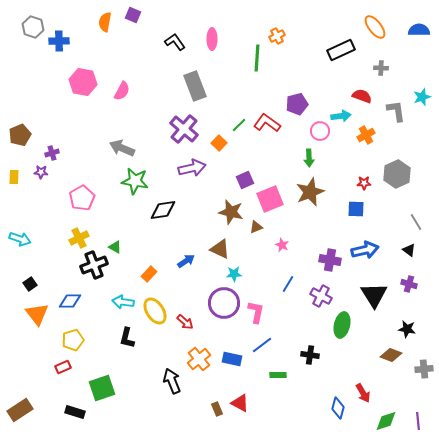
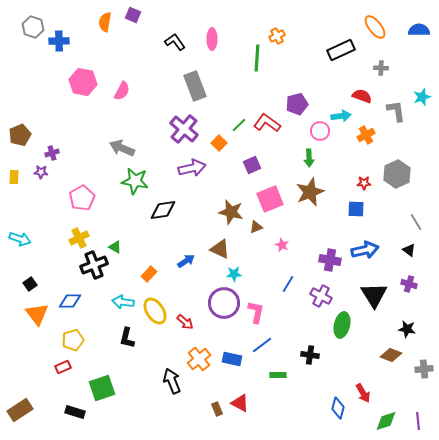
purple square at (245, 180): moved 7 px right, 15 px up
